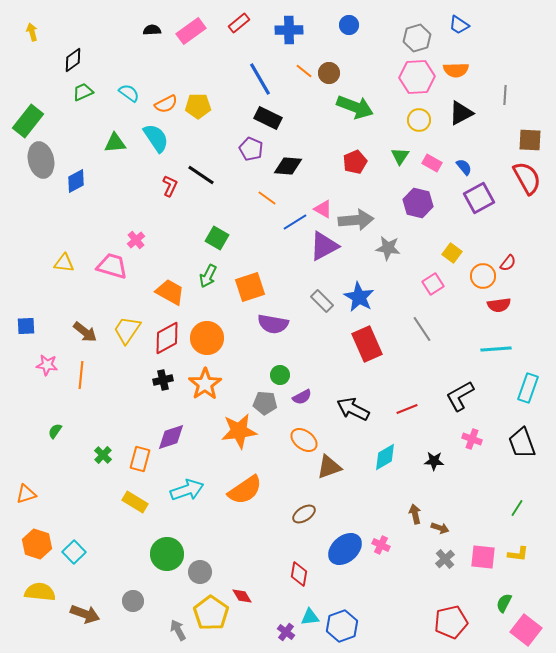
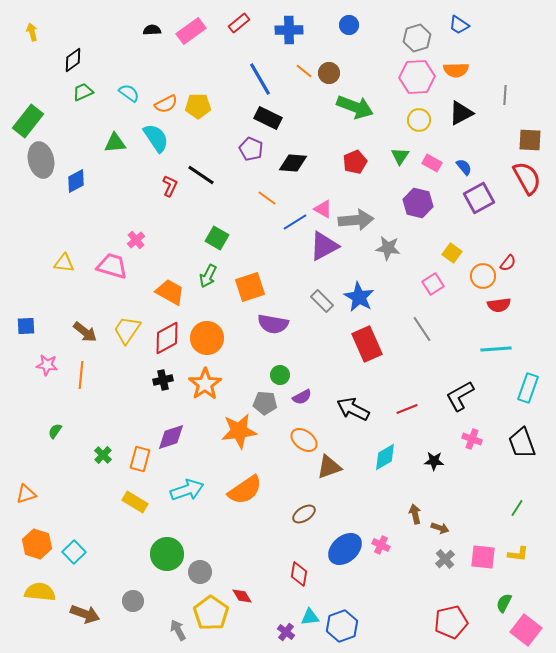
black diamond at (288, 166): moved 5 px right, 3 px up
